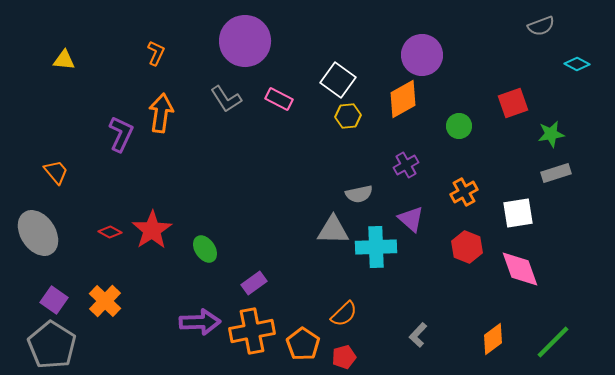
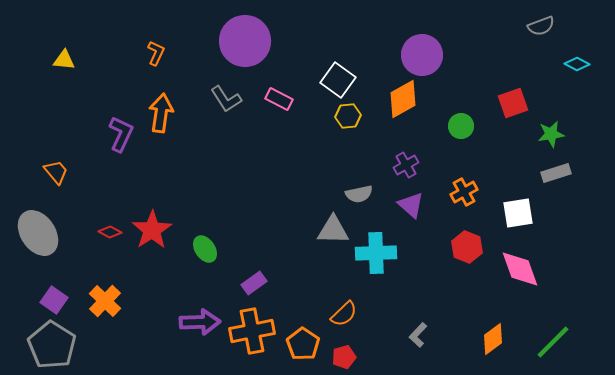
green circle at (459, 126): moved 2 px right
purple triangle at (411, 219): moved 14 px up
cyan cross at (376, 247): moved 6 px down
